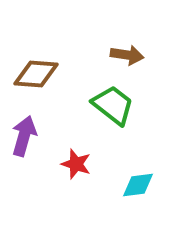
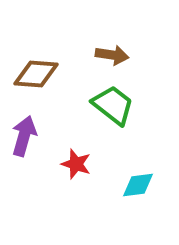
brown arrow: moved 15 px left
